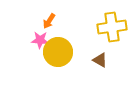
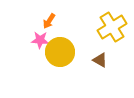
yellow cross: rotated 24 degrees counterclockwise
yellow circle: moved 2 px right
